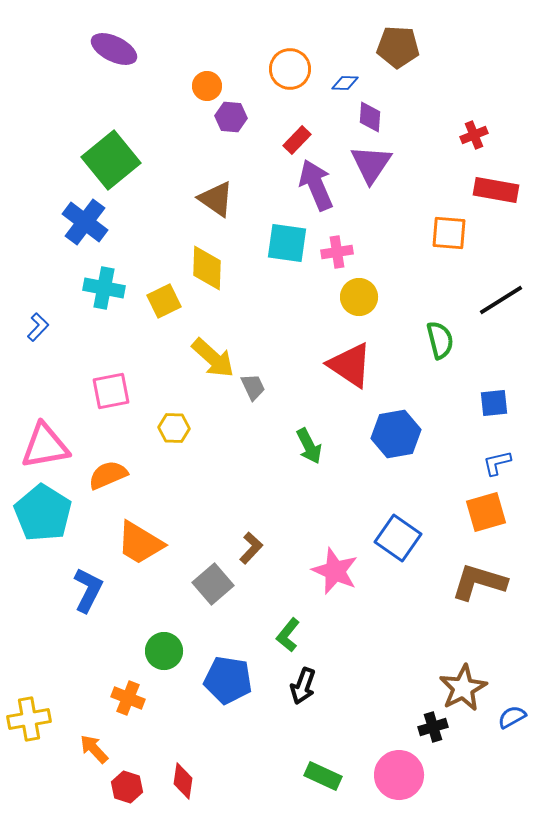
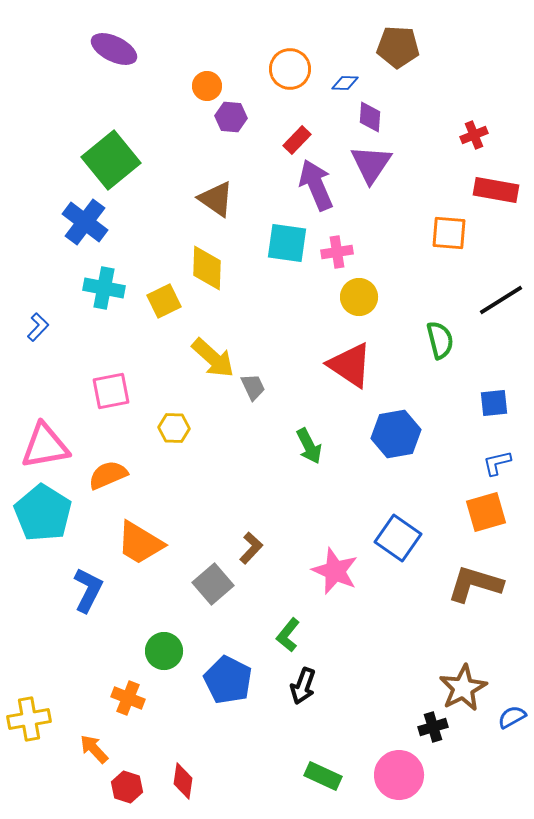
brown L-shape at (479, 582): moved 4 px left, 2 px down
blue pentagon at (228, 680): rotated 18 degrees clockwise
